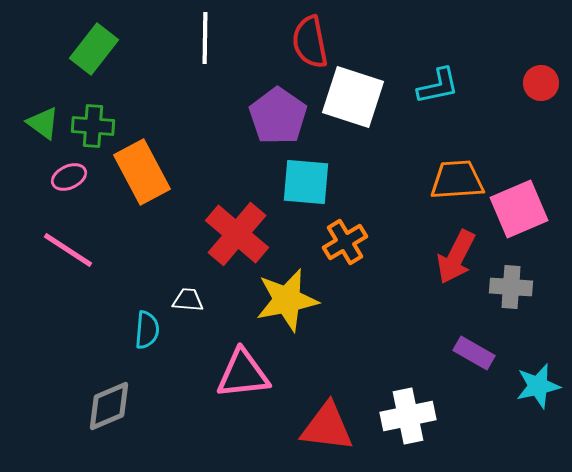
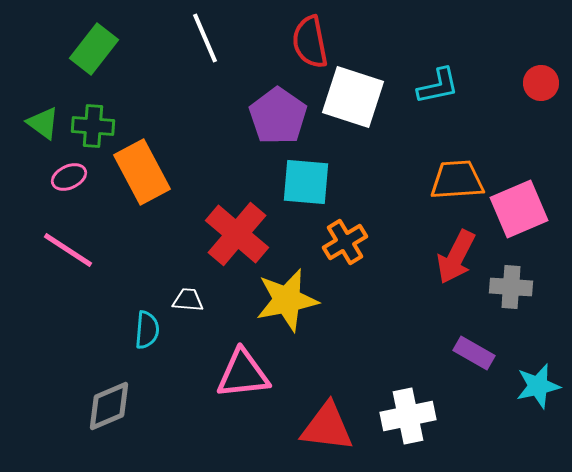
white line: rotated 24 degrees counterclockwise
